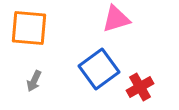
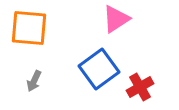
pink triangle: rotated 16 degrees counterclockwise
